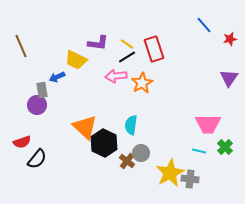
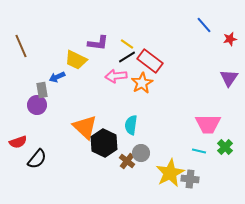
red rectangle: moved 4 px left, 12 px down; rotated 35 degrees counterclockwise
red semicircle: moved 4 px left
